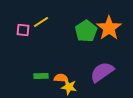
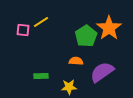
green pentagon: moved 5 px down
orange semicircle: moved 15 px right, 17 px up
yellow star: rotated 14 degrees counterclockwise
